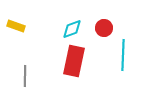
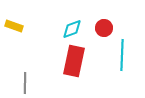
yellow rectangle: moved 2 px left
cyan line: moved 1 px left
gray line: moved 7 px down
